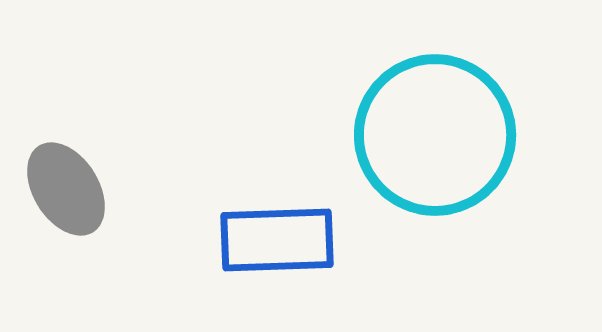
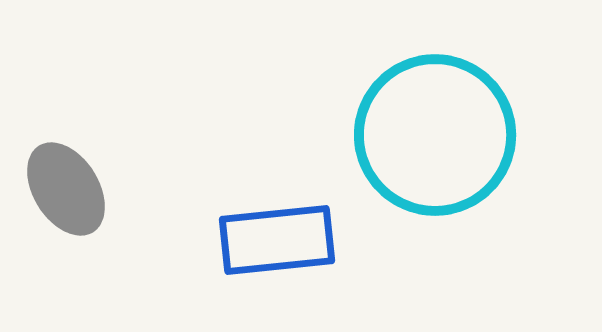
blue rectangle: rotated 4 degrees counterclockwise
